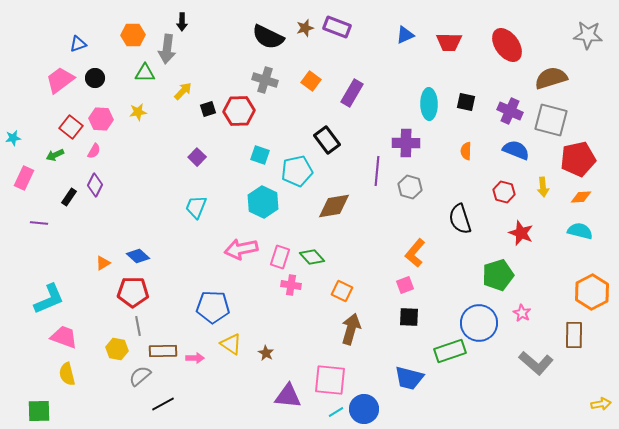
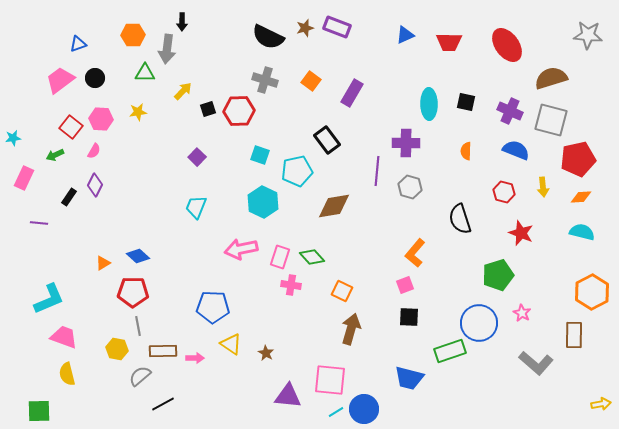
cyan semicircle at (580, 231): moved 2 px right, 1 px down
